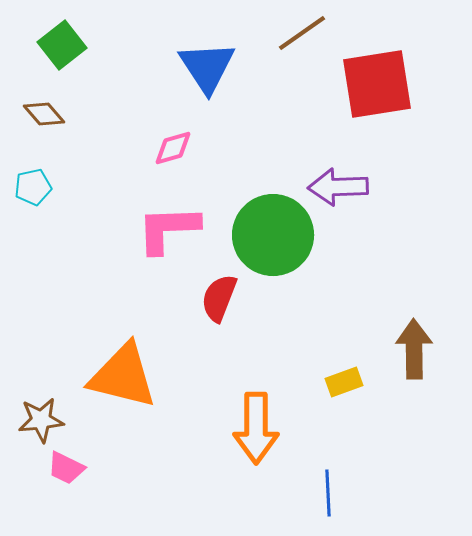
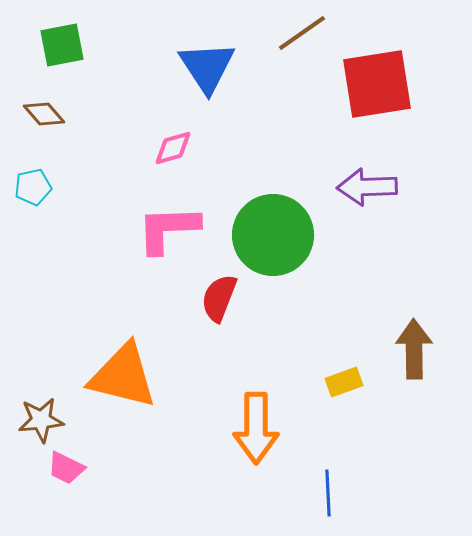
green square: rotated 27 degrees clockwise
purple arrow: moved 29 px right
